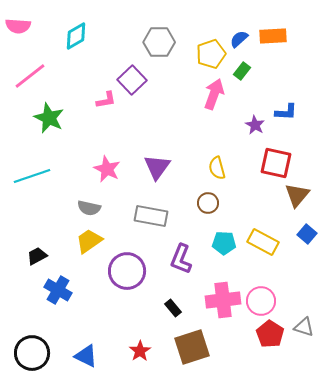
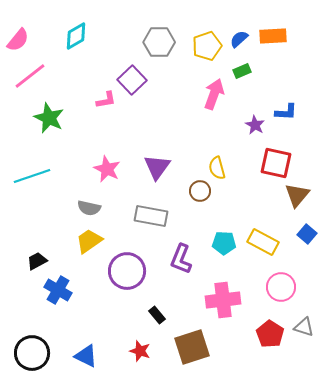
pink semicircle: moved 14 px down; rotated 55 degrees counterclockwise
yellow pentagon: moved 4 px left, 8 px up
green rectangle: rotated 30 degrees clockwise
brown circle: moved 8 px left, 12 px up
black trapezoid: moved 5 px down
pink circle: moved 20 px right, 14 px up
black rectangle: moved 16 px left, 7 px down
red star: rotated 20 degrees counterclockwise
